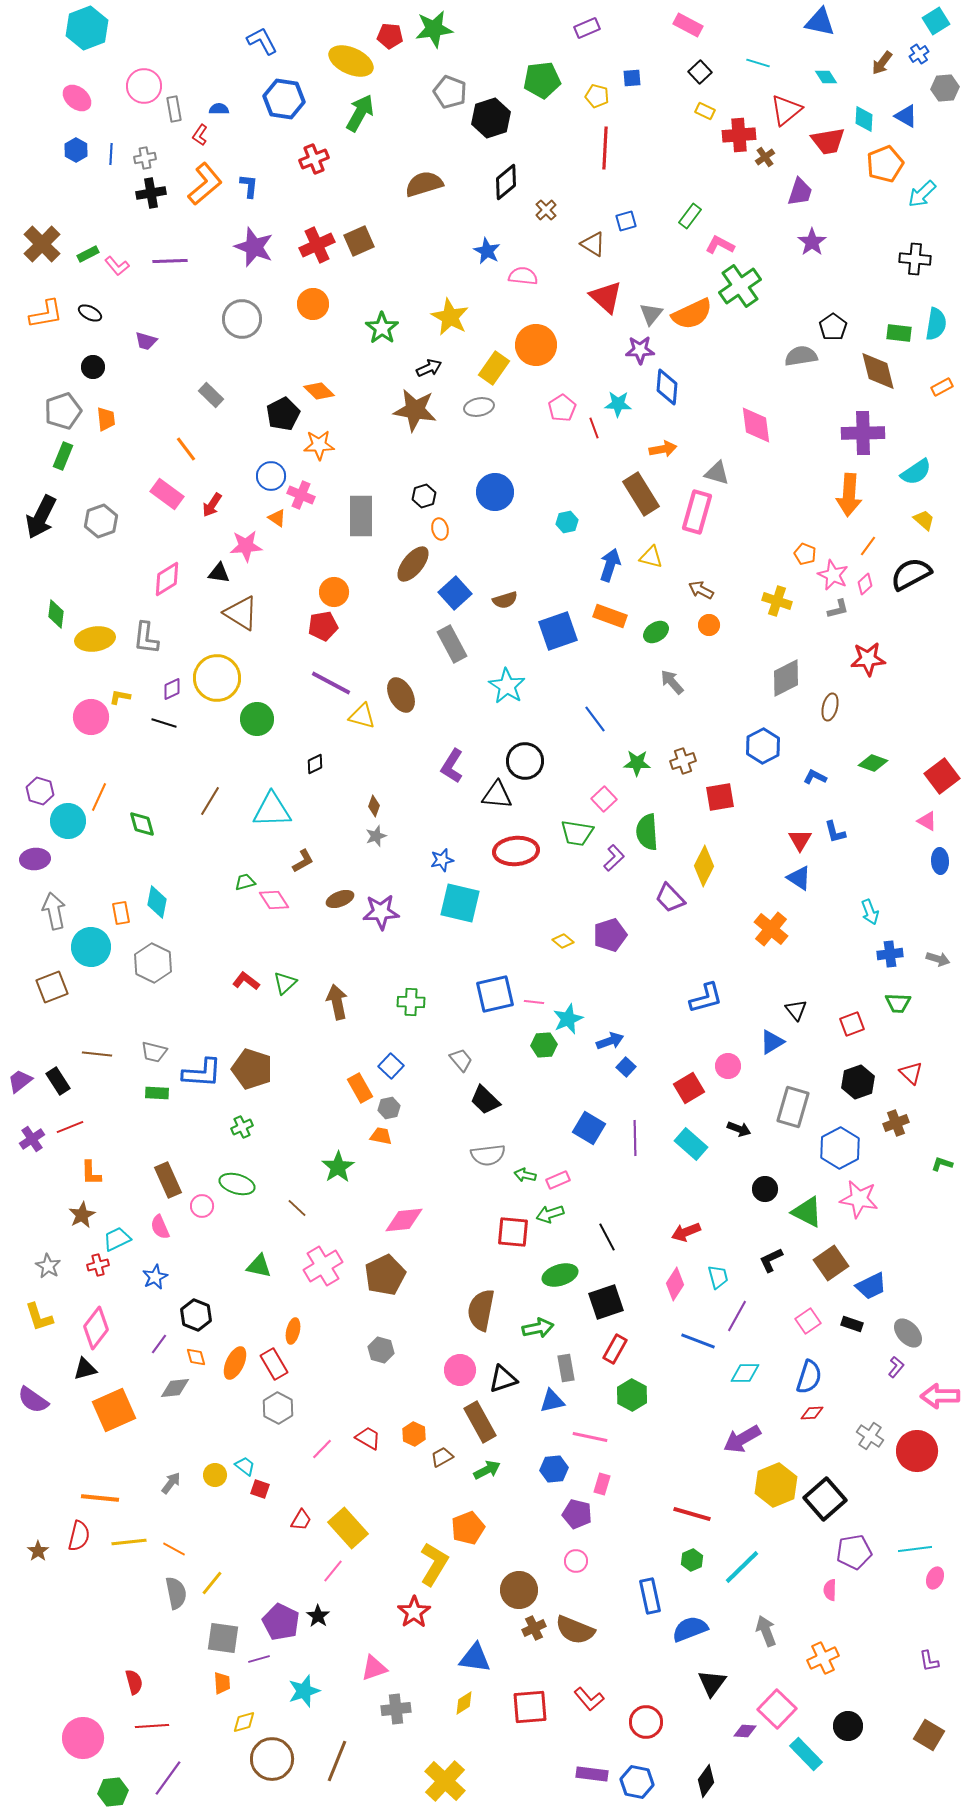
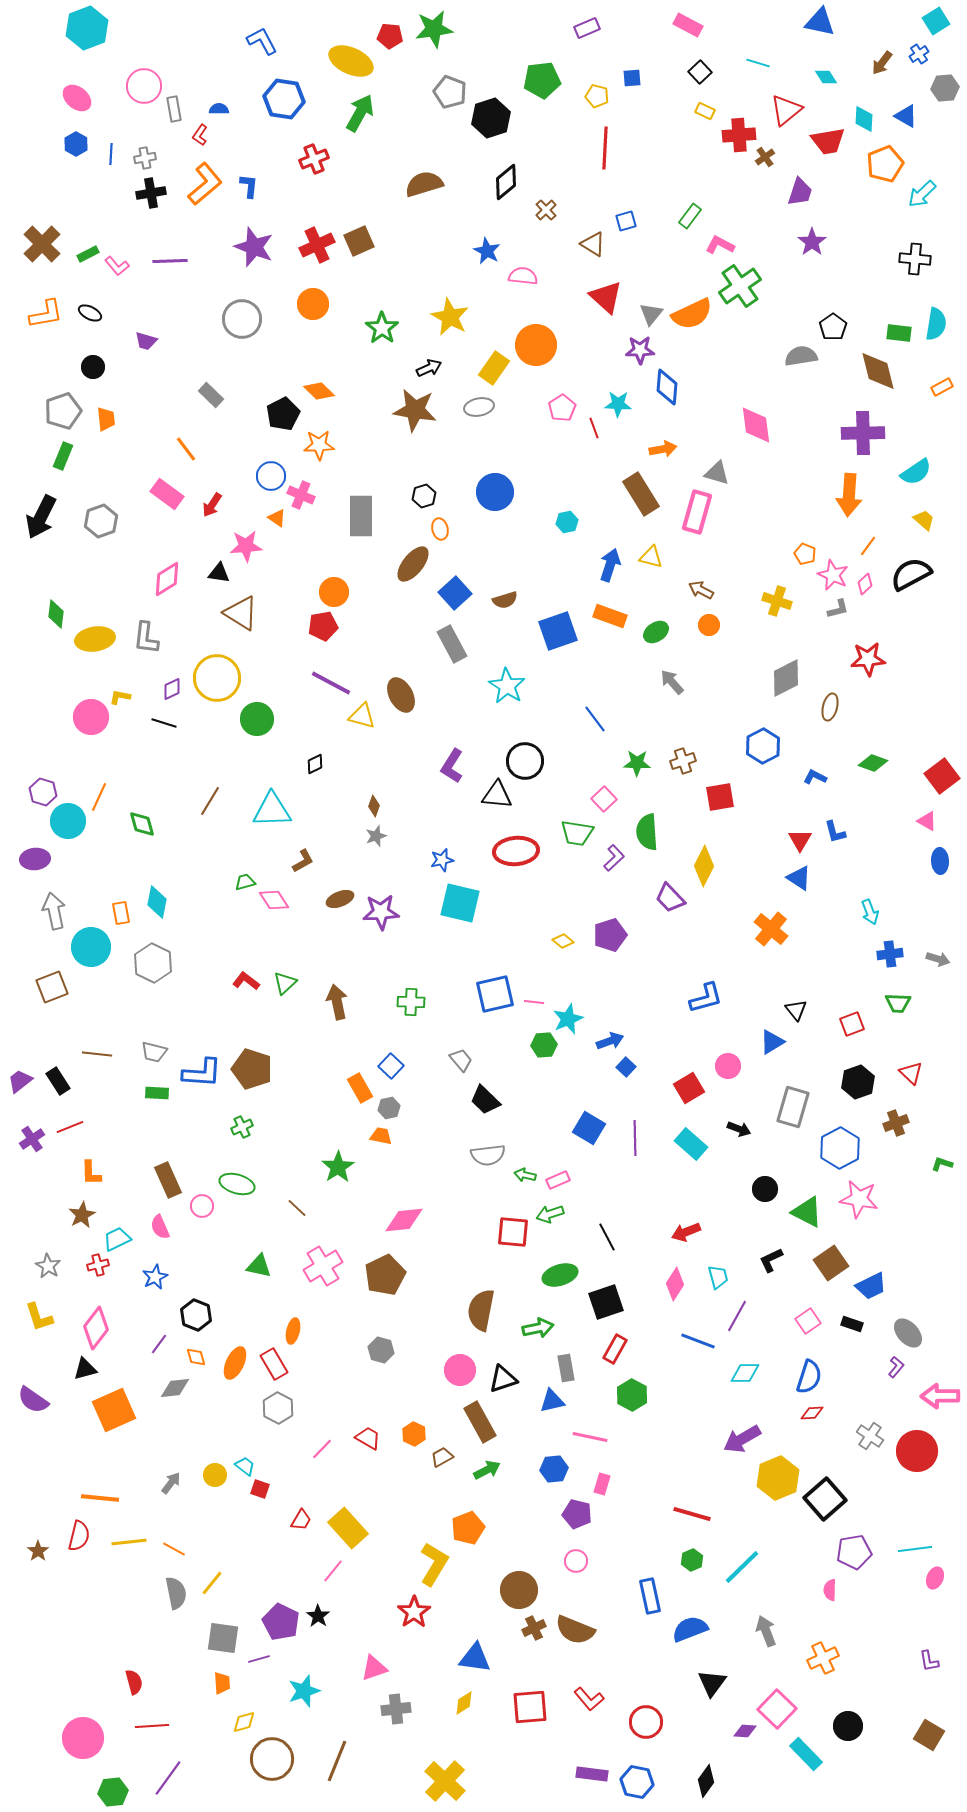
blue hexagon at (76, 150): moved 6 px up
purple hexagon at (40, 791): moved 3 px right, 1 px down
yellow hexagon at (776, 1485): moved 2 px right, 7 px up
